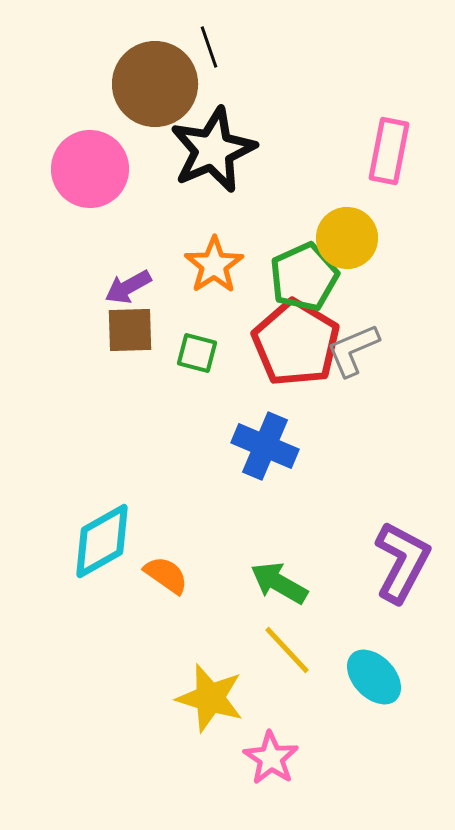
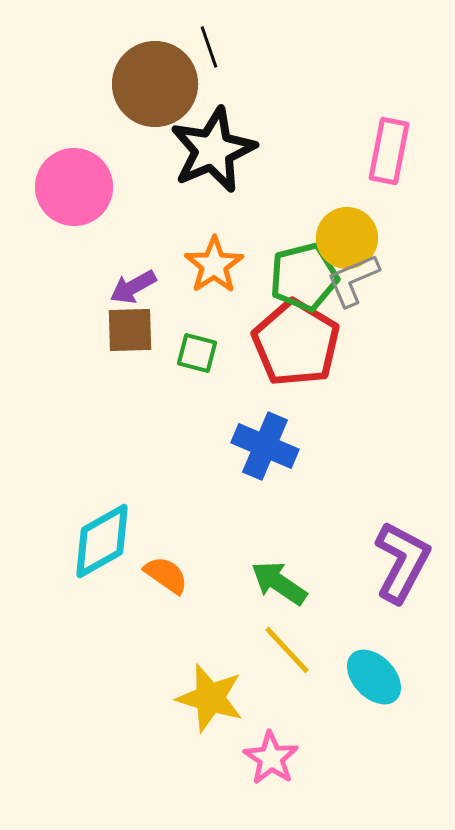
pink circle: moved 16 px left, 18 px down
green pentagon: rotated 10 degrees clockwise
purple arrow: moved 5 px right
gray L-shape: moved 70 px up
green arrow: rotated 4 degrees clockwise
